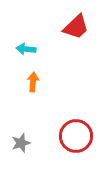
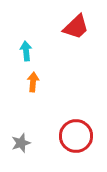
cyan arrow: moved 2 px down; rotated 78 degrees clockwise
